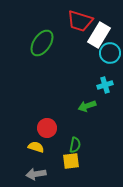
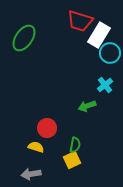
green ellipse: moved 18 px left, 5 px up
cyan cross: rotated 21 degrees counterclockwise
yellow square: moved 1 px right, 1 px up; rotated 18 degrees counterclockwise
gray arrow: moved 5 px left
